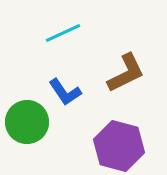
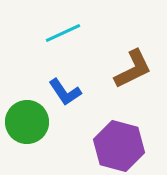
brown L-shape: moved 7 px right, 4 px up
